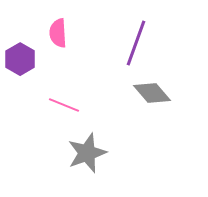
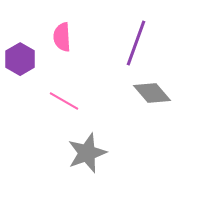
pink semicircle: moved 4 px right, 4 px down
pink line: moved 4 px up; rotated 8 degrees clockwise
